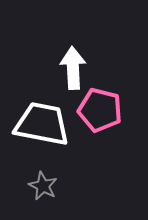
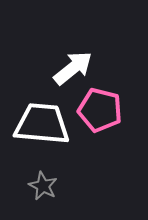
white arrow: rotated 54 degrees clockwise
white trapezoid: rotated 6 degrees counterclockwise
